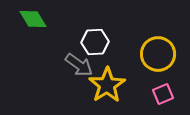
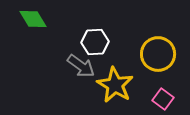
gray arrow: moved 2 px right, 1 px down
yellow star: moved 8 px right; rotated 9 degrees counterclockwise
pink square: moved 5 px down; rotated 30 degrees counterclockwise
